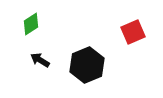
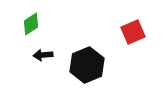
black arrow: moved 3 px right, 5 px up; rotated 36 degrees counterclockwise
